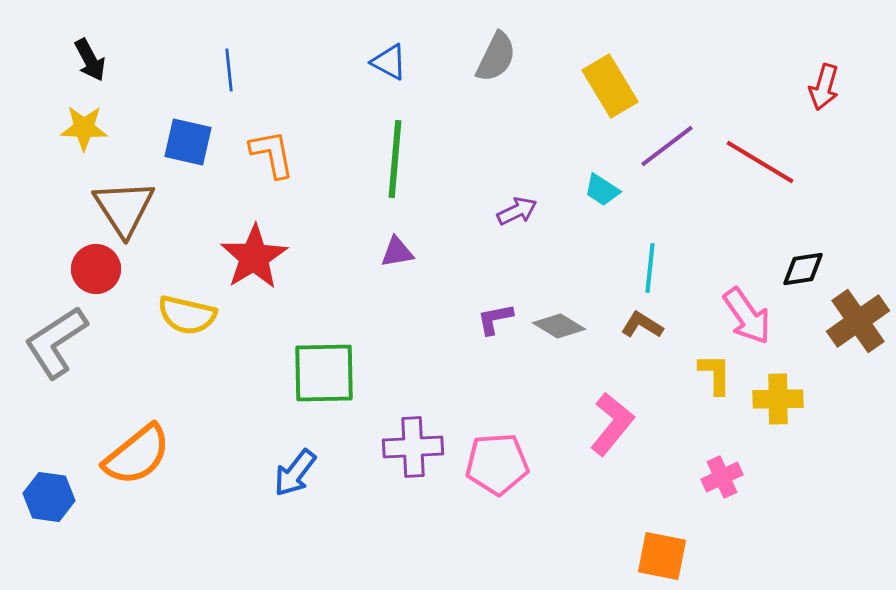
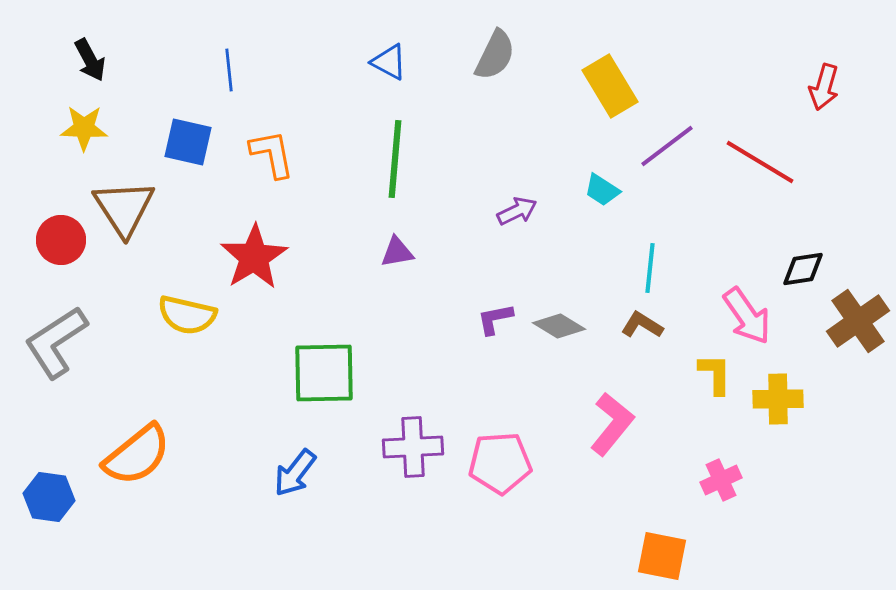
gray semicircle: moved 1 px left, 2 px up
red circle: moved 35 px left, 29 px up
pink pentagon: moved 3 px right, 1 px up
pink cross: moved 1 px left, 3 px down
